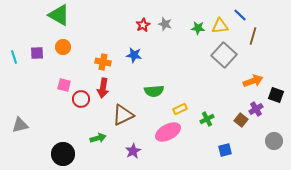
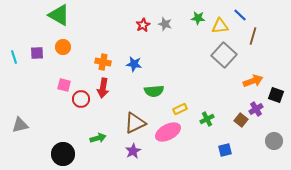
green star: moved 10 px up
blue star: moved 9 px down
brown triangle: moved 12 px right, 8 px down
